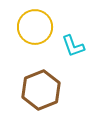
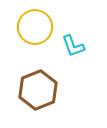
brown hexagon: moved 3 px left
